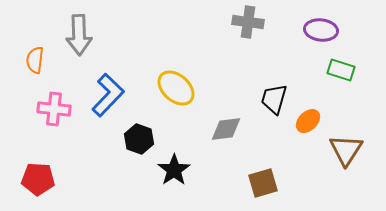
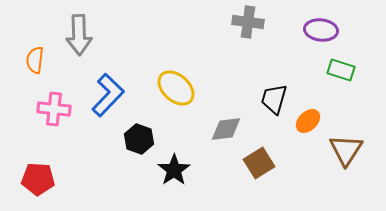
brown square: moved 4 px left, 20 px up; rotated 16 degrees counterclockwise
